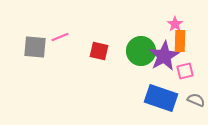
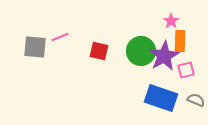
pink star: moved 4 px left, 3 px up
pink square: moved 1 px right, 1 px up
